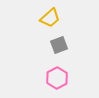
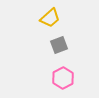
pink hexagon: moved 6 px right
